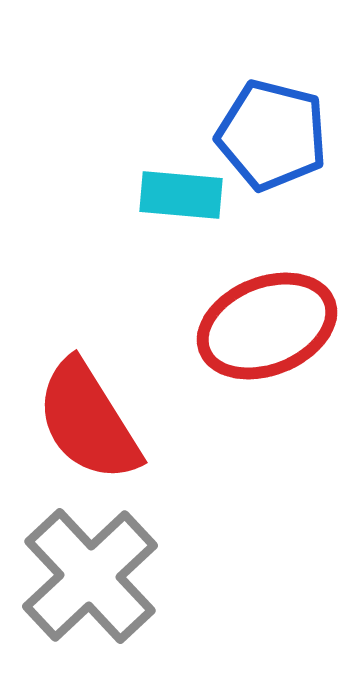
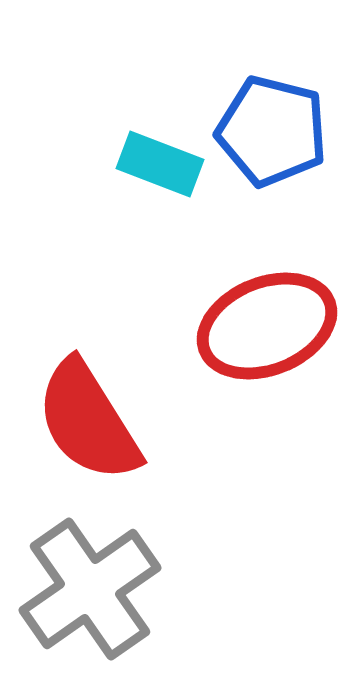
blue pentagon: moved 4 px up
cyan rectangle: moved 21 px left, 31 px up; rotated 16 degrees clockwise
gray cross: moved 13 px down; rotated 8 degrees clockwise
